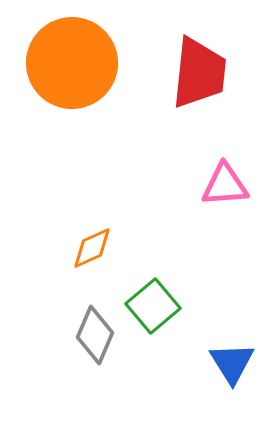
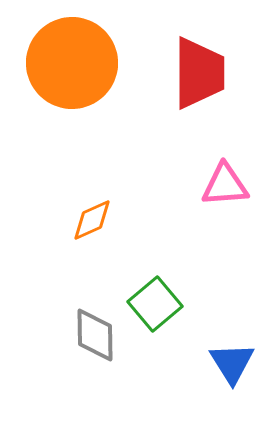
red trapezoid: rotated 6 degrees counterclockwise
orange diamond: moved 28 px up
green square: moved 2 px right, 2 px up
gray diamond: rotated 24 degrees counterclockwise
